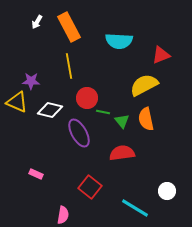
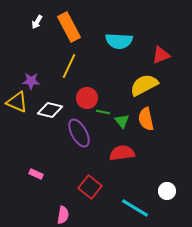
yellow line: rotated 35 degrees clockwise
